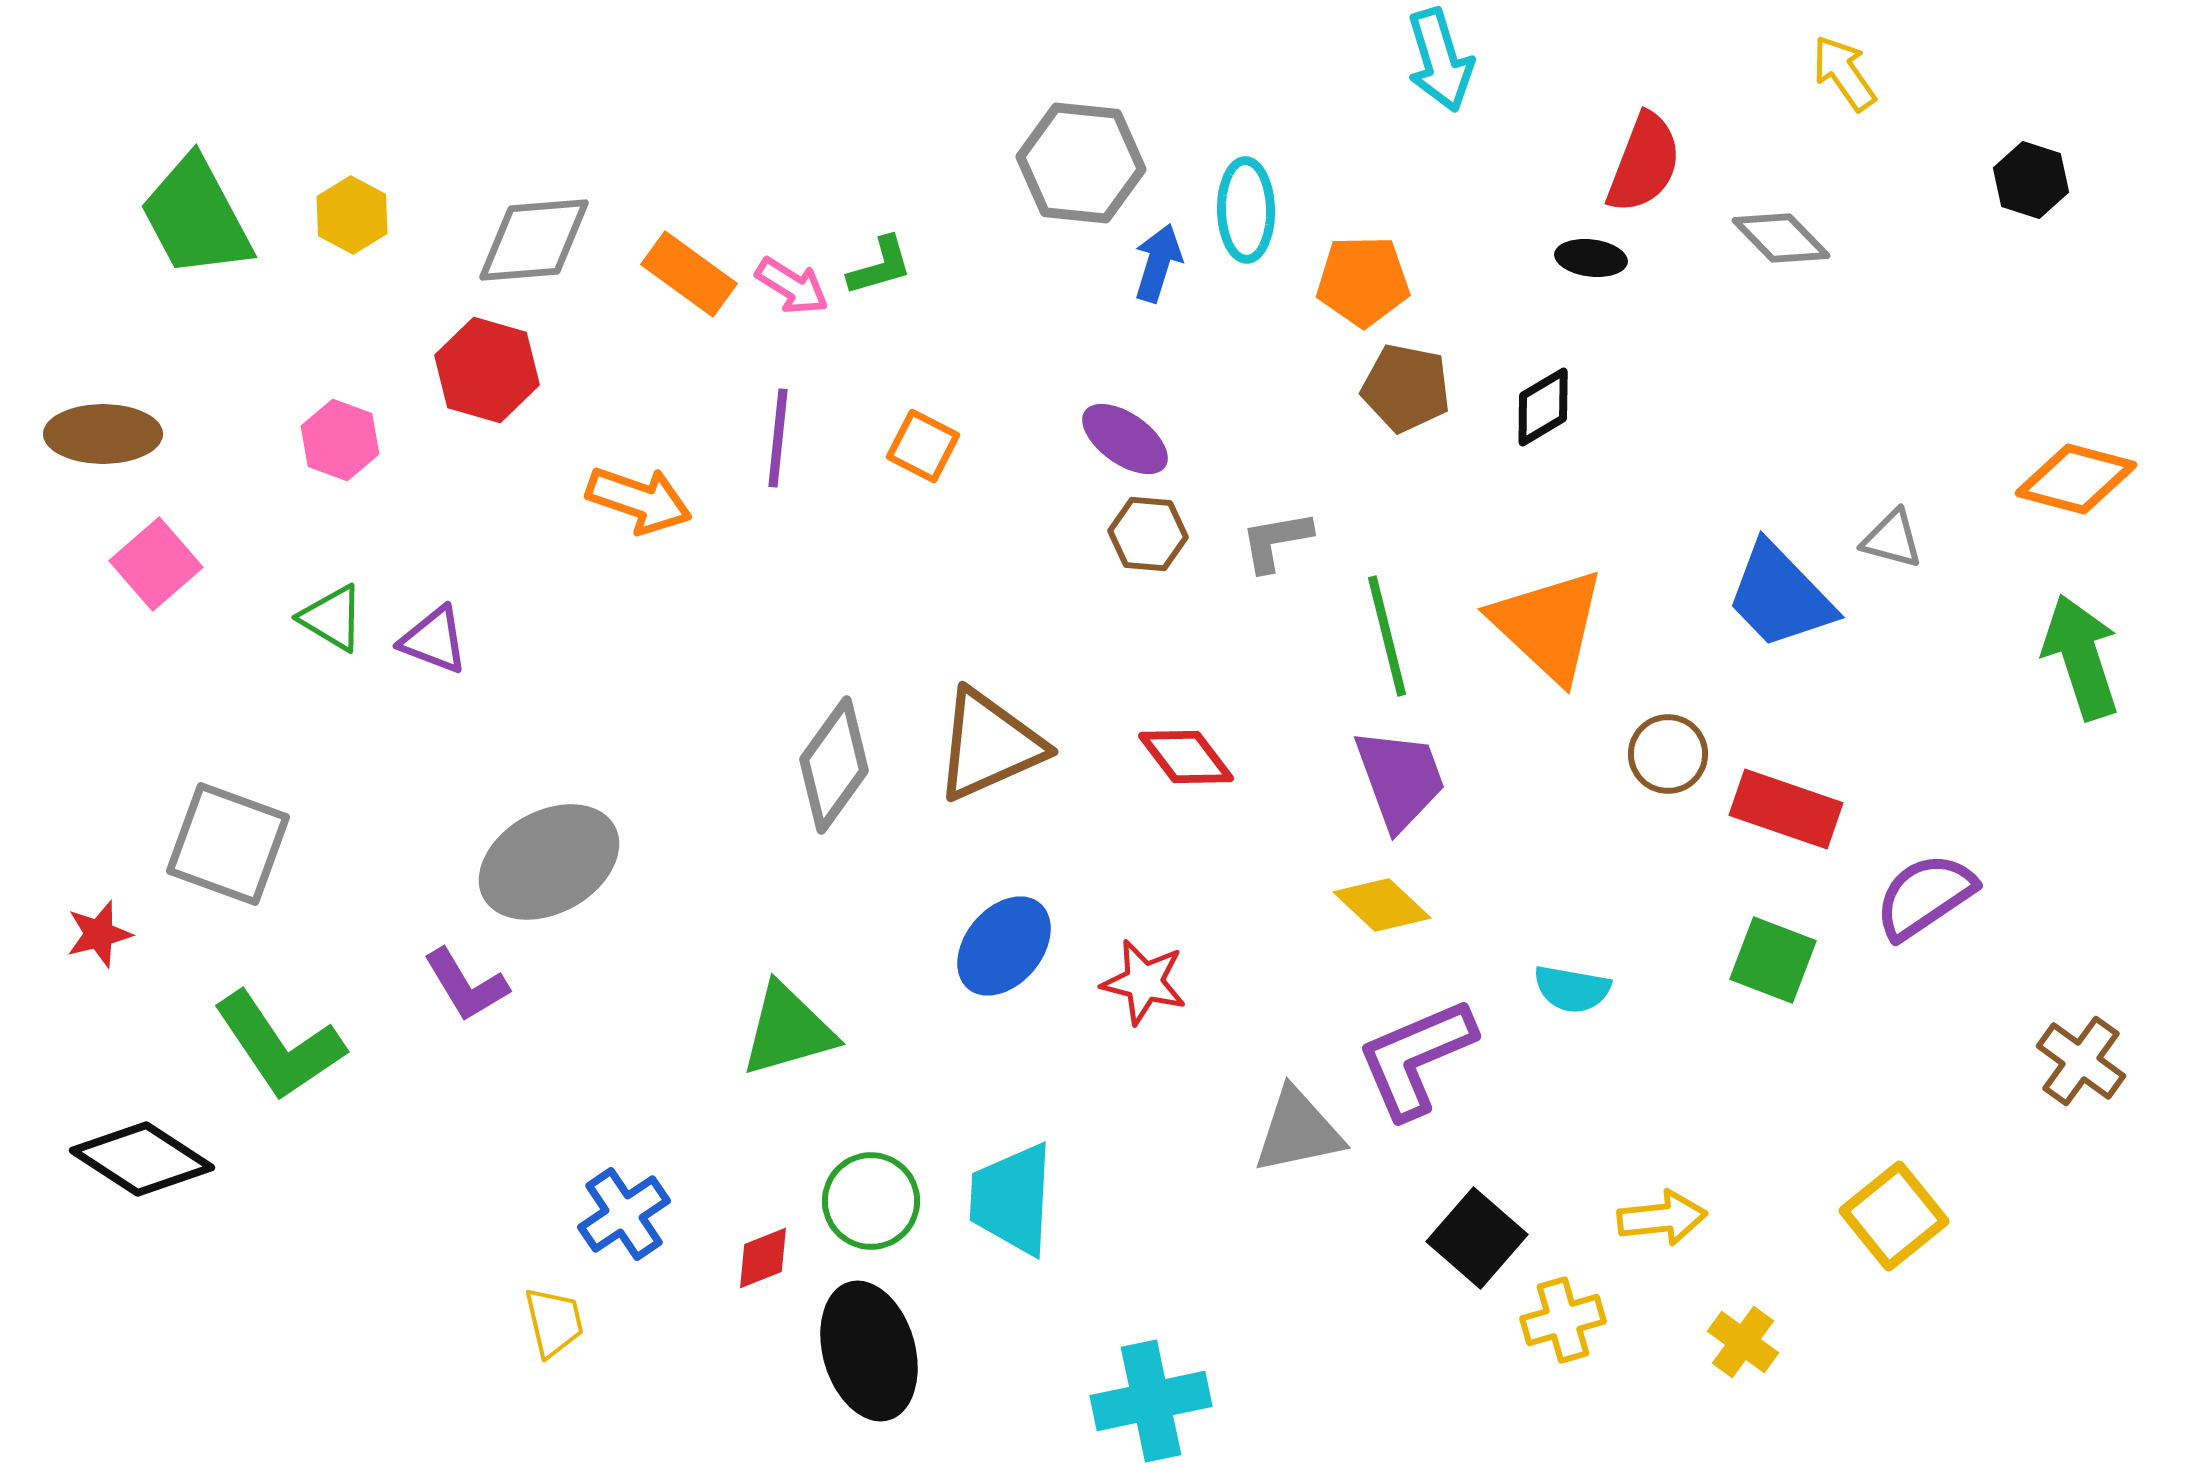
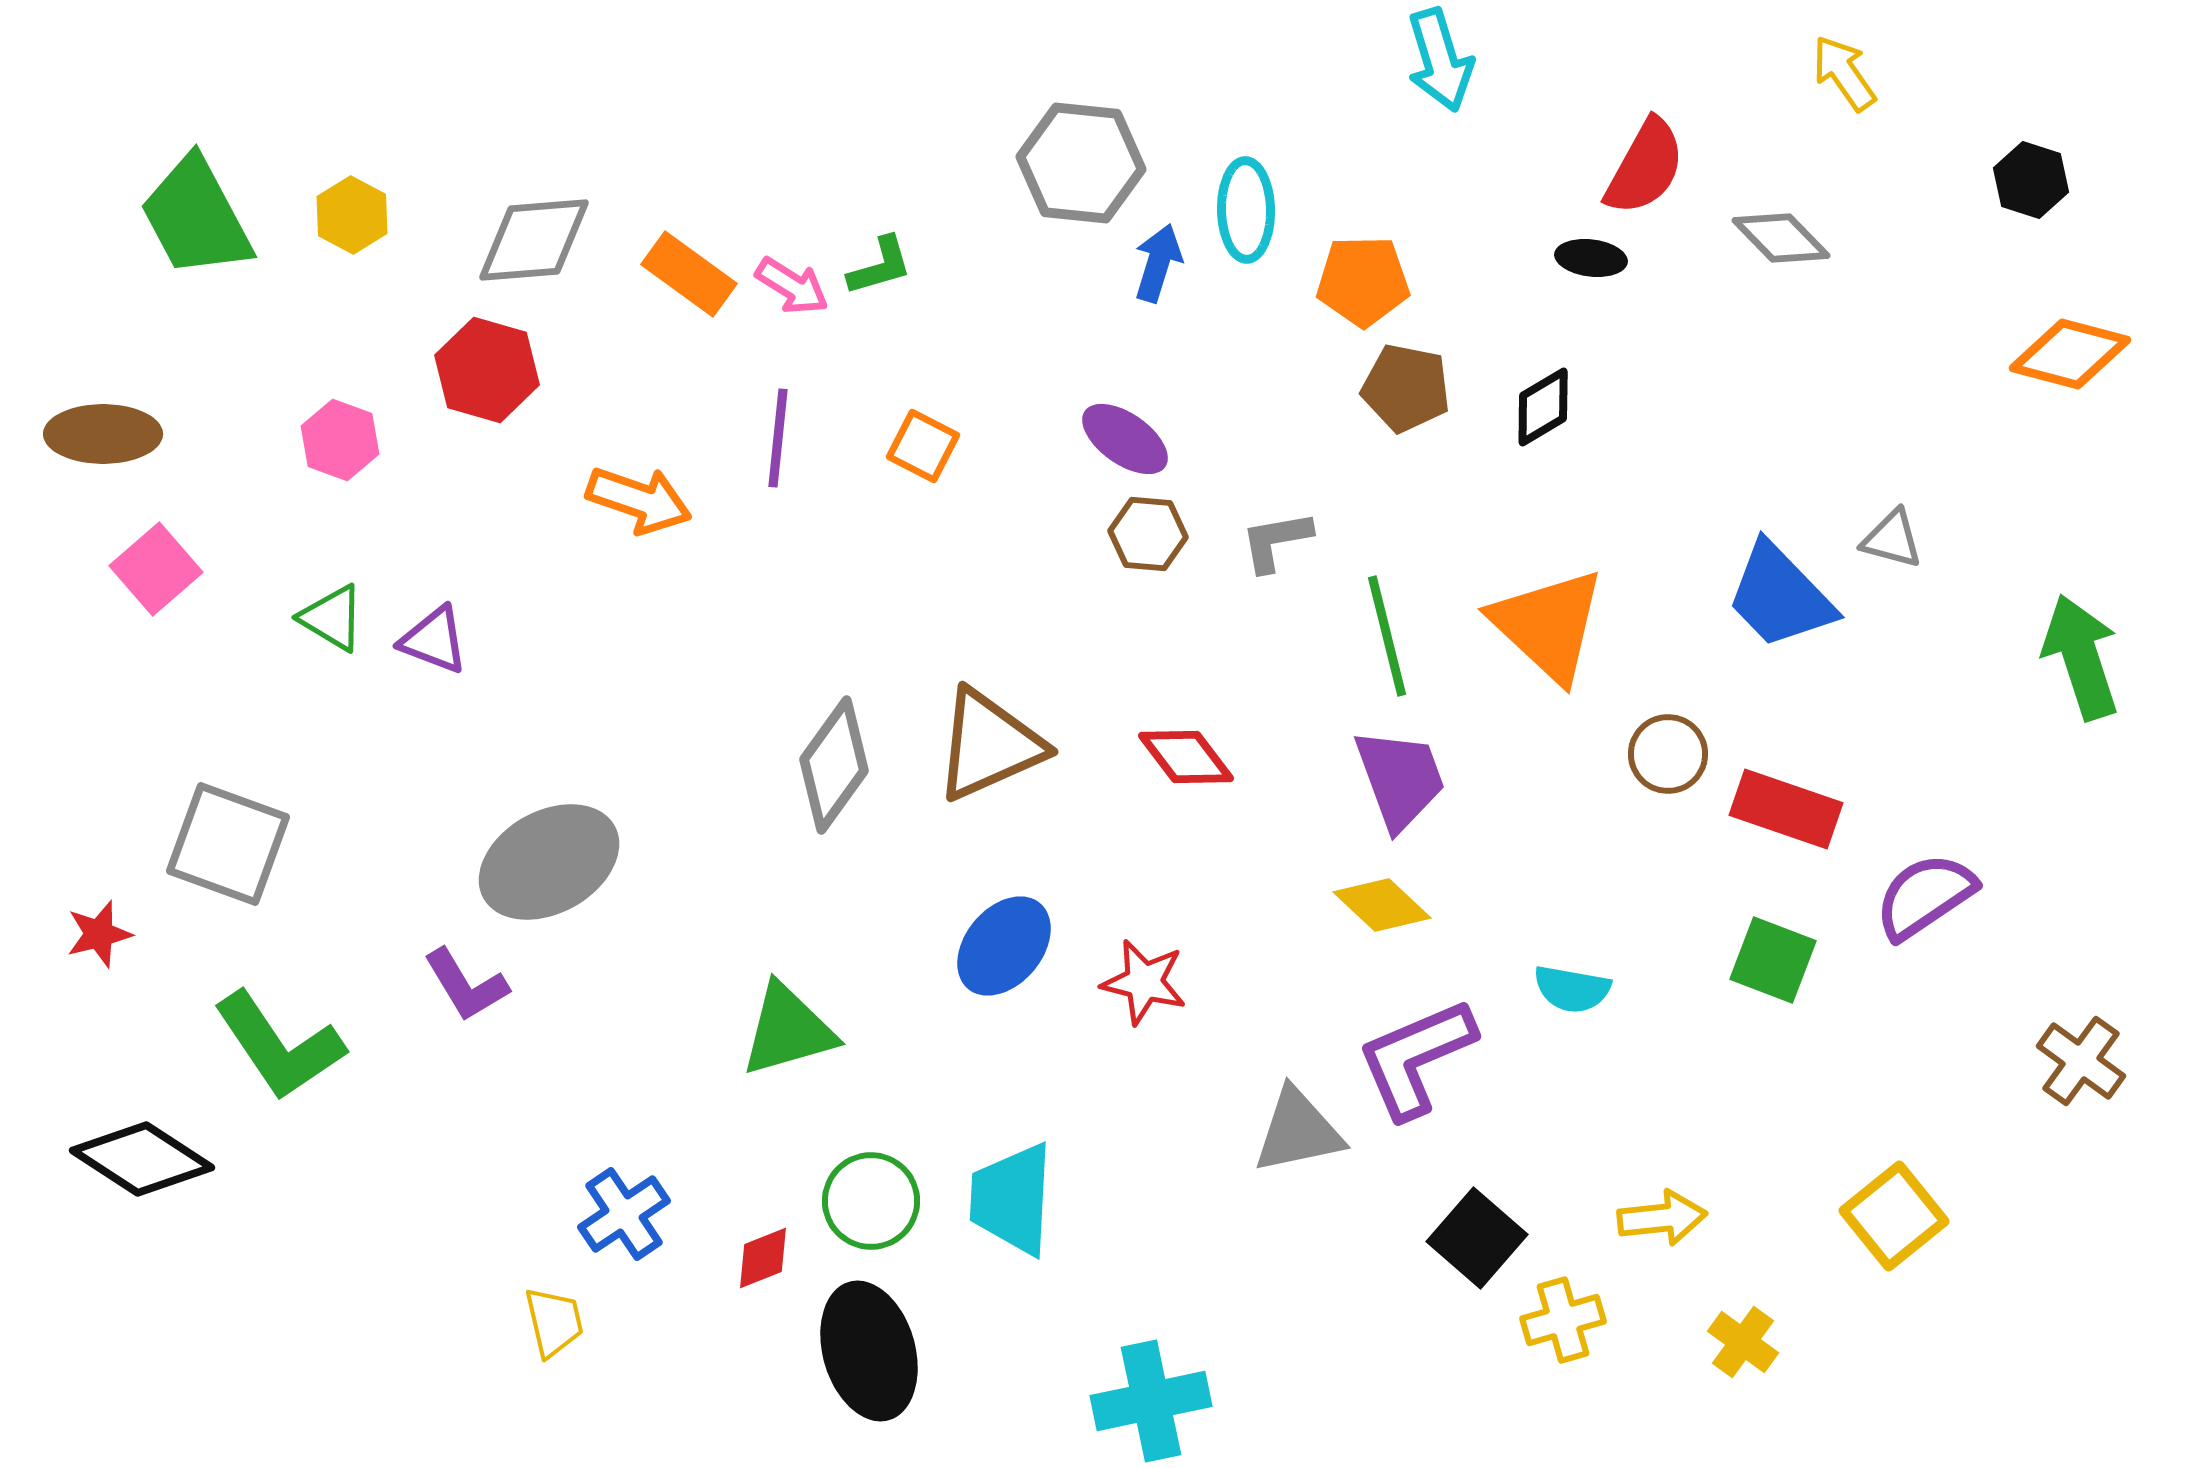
red semicircle at (1644, 163): moved 1 px right, 4 px down; rotated 8 degrees clockwise
orange diamond at (2076, 479): moved 6 px left, 125 px up
pink square at (156, 564): moved 5 px down
